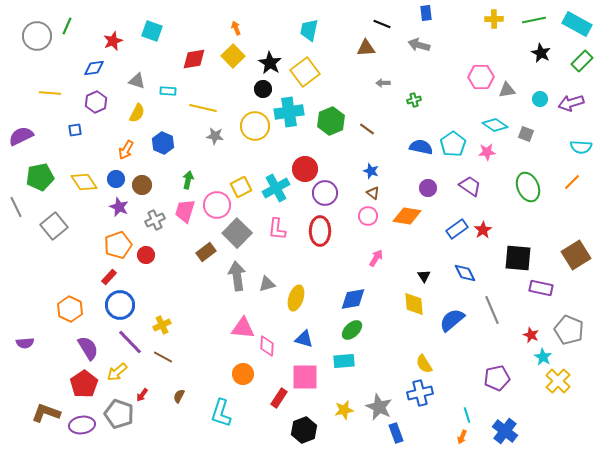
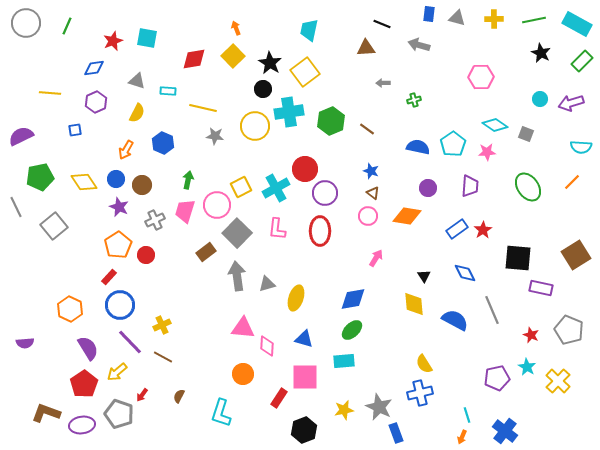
blue rectangle at (426, 13): moved 3 px right, 1 px down; rotated 14 degrees clockwise
cyan square at (152, 31): moved 5 px left, 7 px down; rotated 10 degrees counterclockwise
gray circle at (37, 36): moved 11 px left, 13 px up
gray triangle at (507, 90): moved 50 px left, 72 px up; rotated 24 degrees clockwise
blue semicircle at (421, 147): moved 3 px left
purple trapezoid at (470, 186): rotated 60 degrees clockwise
green ellipse at (528, 187): rotated 12 degrees counterclockwise
orange pentagon at (118, 245): rotated 12 degrees counterclockwise
blue semicircle at (452, 320): moved 3 px right; rotated 68 degrees clockwise
cyan star at (543, 357): moved 16 px left, 10 px down
